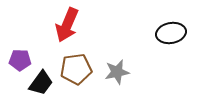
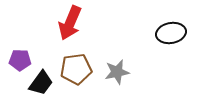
red arrow: moved 3 px right, 2 px up
